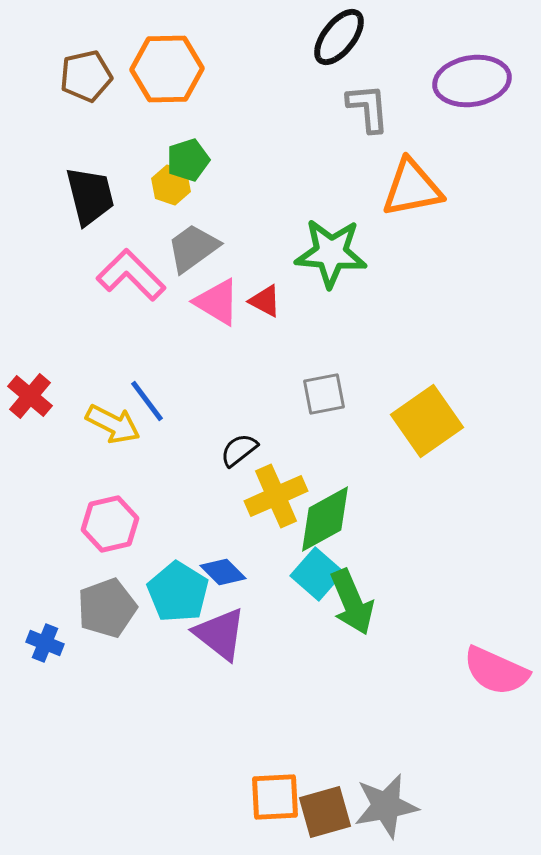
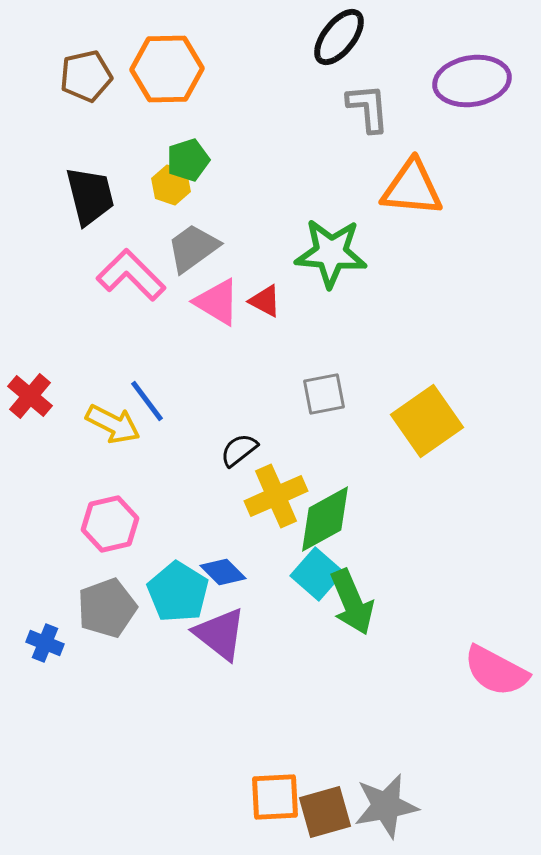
orange triangle: rotated 16 degrees clockwise
pink semicircle: rotated 4 degrees clockwise
